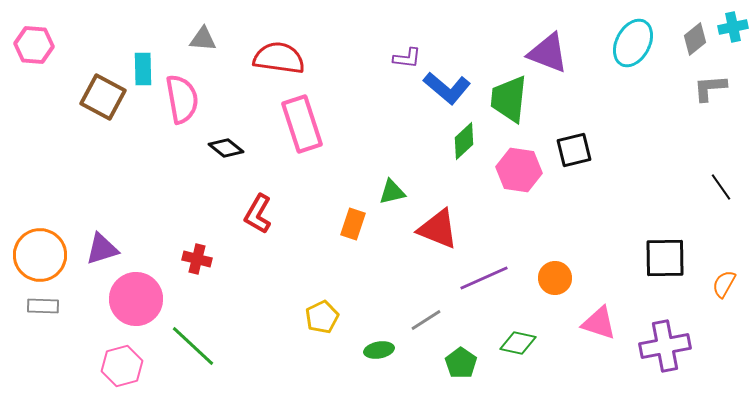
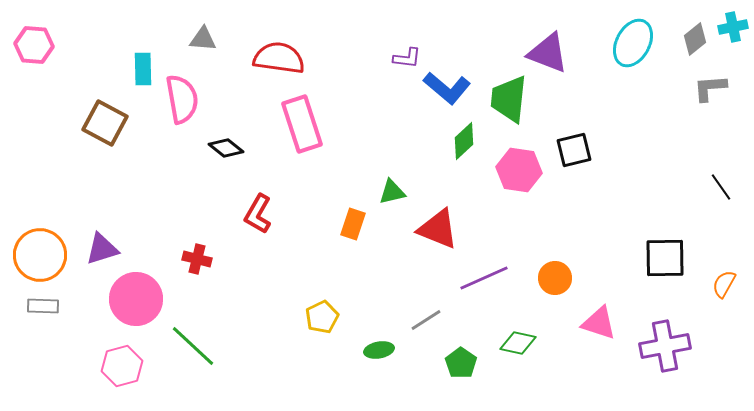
brown square at (103, 97): moved 2 px right, 26 px down
